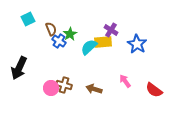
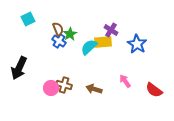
brown semicircle: moved 7 px right
